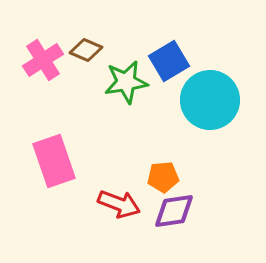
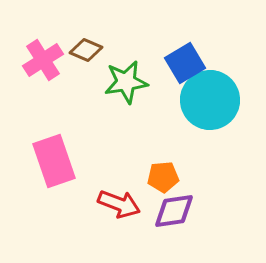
blue square: moved 16 px right, 2 px down
